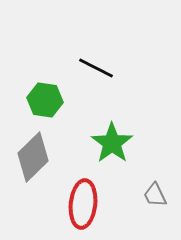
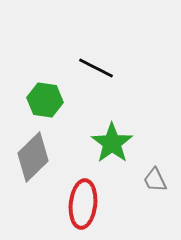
gray trapezoid: moved 15 px up
